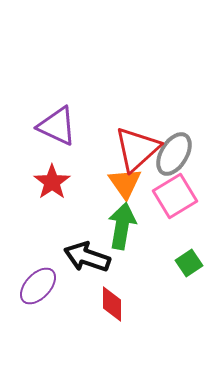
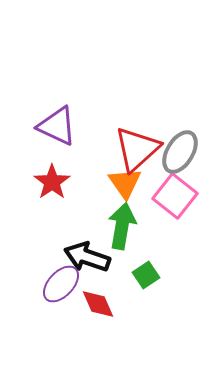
gray ellipse: moved 6 px right, 2 px up
pink square: rotated 21 degrees counterclockwise
green square: moved 43 px left, 12 px down
purple ellipse: moved 23 px right, 2 px up
red diamond: moved 14 px left; rotated 24 degrees counterclockwise
